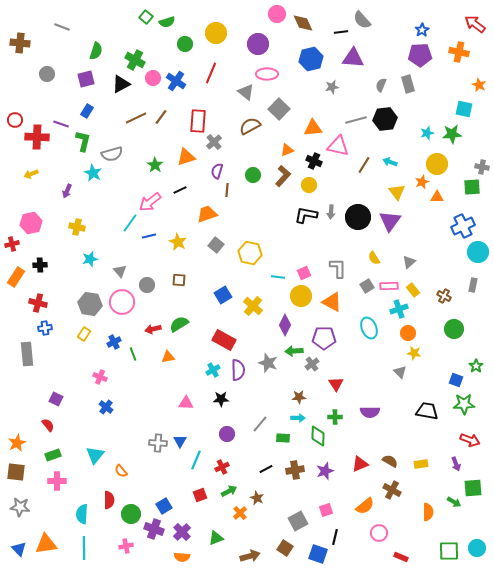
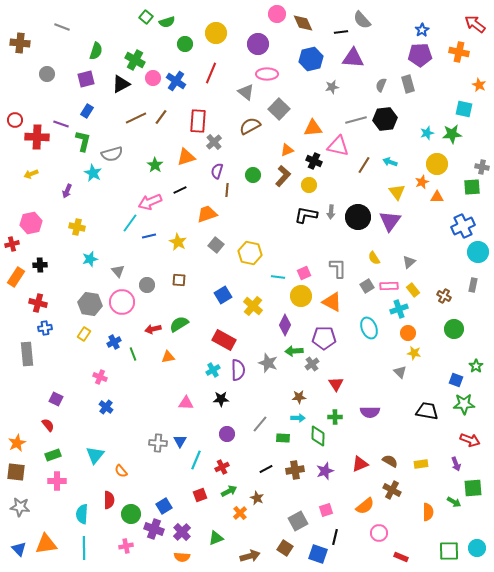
pink arrow at (150, 202): rotated 15 degrees clockwise
gray triangle at (120, 271): moved 2 px left
